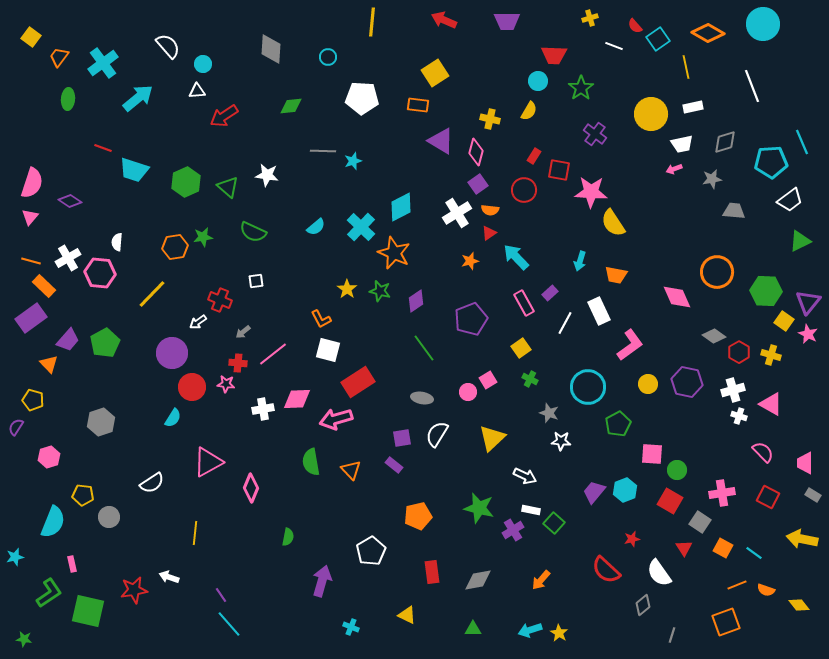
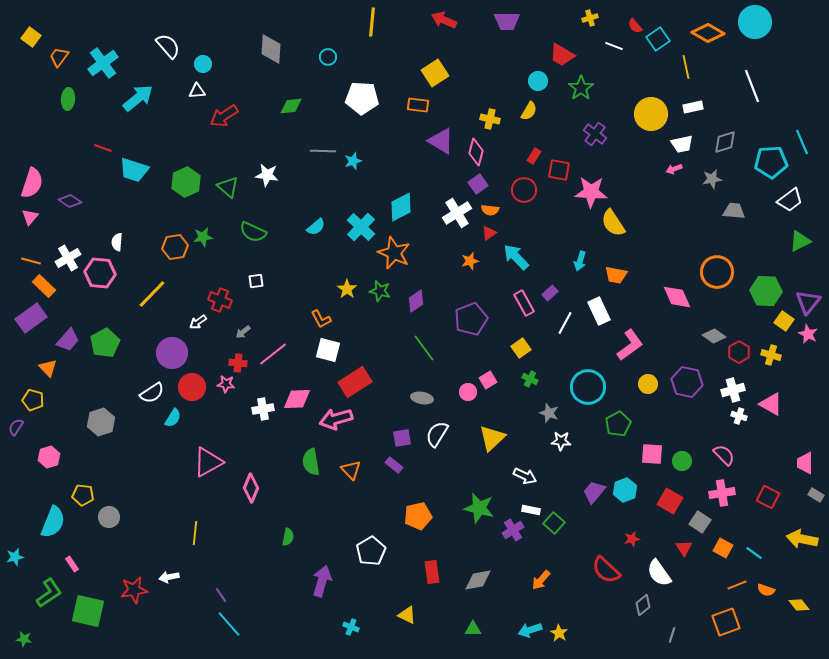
cyan circle at (763, 24): moved 8 px left, 2 px up
red trapezoid at (554, 55): moved 8 px right; rotated 28 degrees clockwise
orange triangle at (49, 364): moved 1 px left, 4 px down
red rectangle at (358, 382): moved 3 px left
pink semicircle at (763, 452): moved 39 px left, 3 px down
green circle at (677, 470): moved 5 px right, 9 px up
white semicircle at (152, 483): moved 90 px up
gray rectangle at (813, 495): moved 3 px right
pink rectangle at (72, 564): rotated 21 degrees counterclockwise
white arrow at (169, 577): rotated 30 degrees counterclockwise
